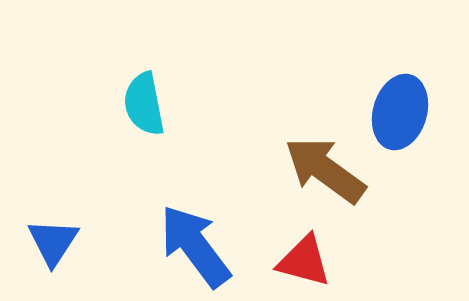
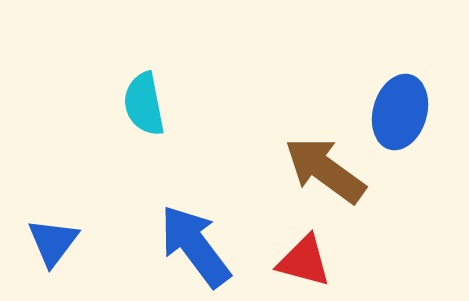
blue triangle: rotated 4 degrees clockwise
